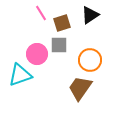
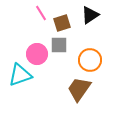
brown trapezoid: moved 1 px left, 1 px down
